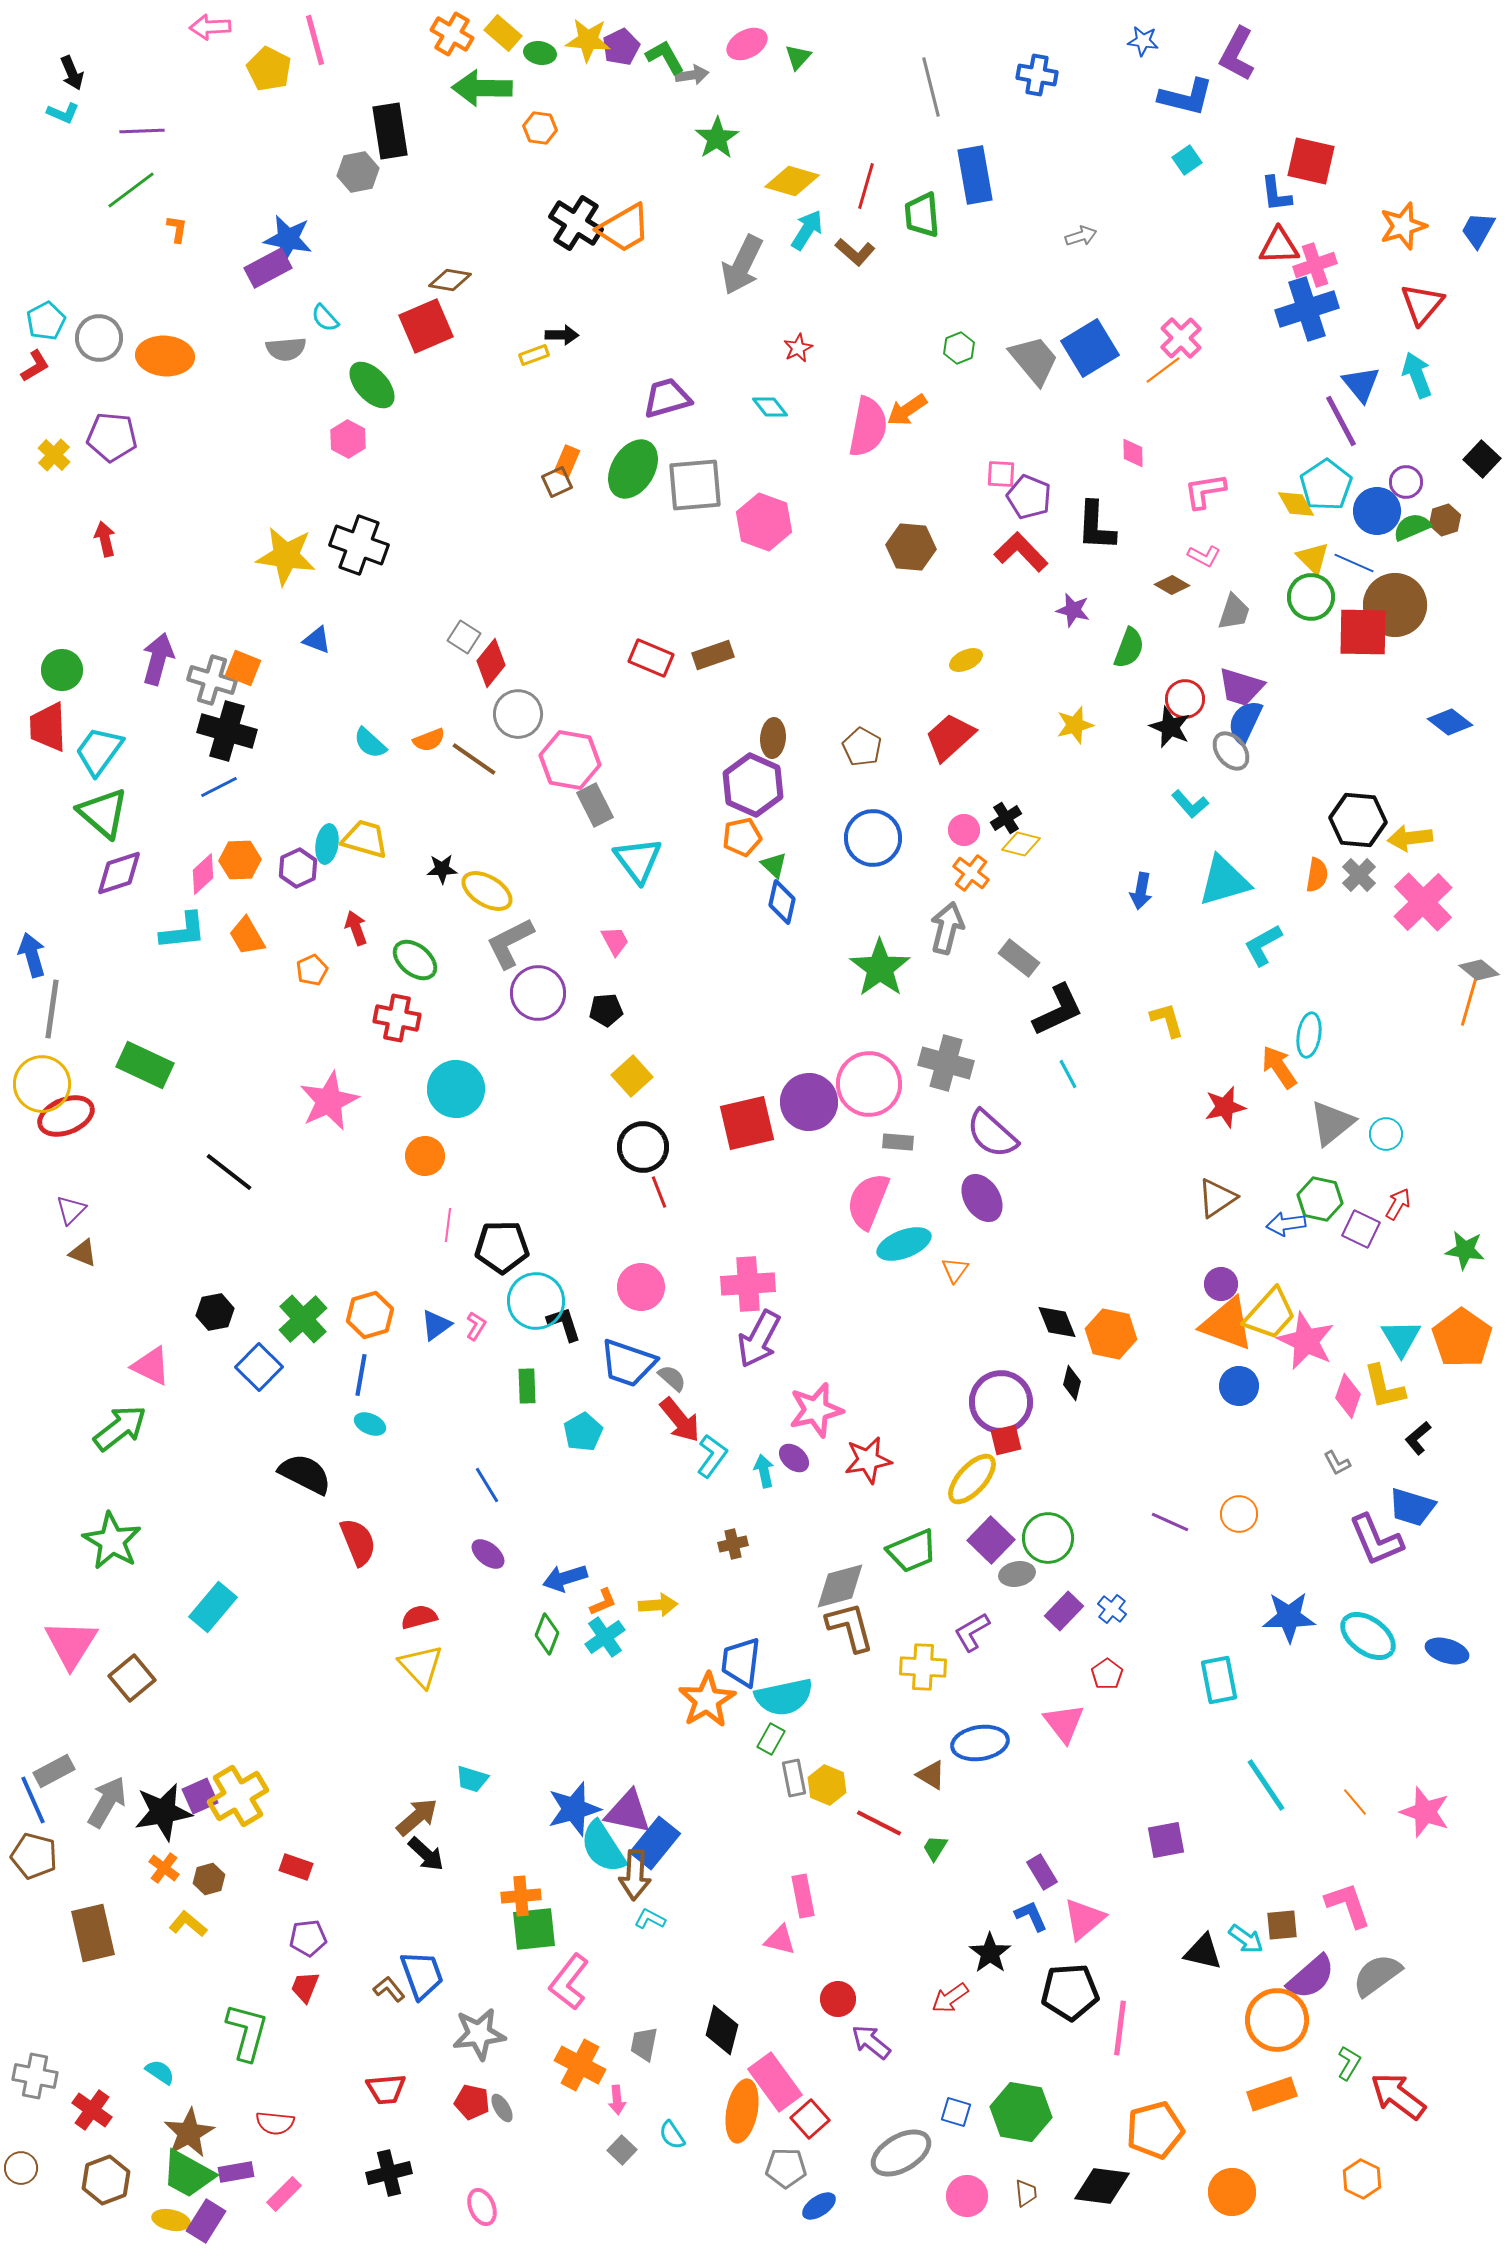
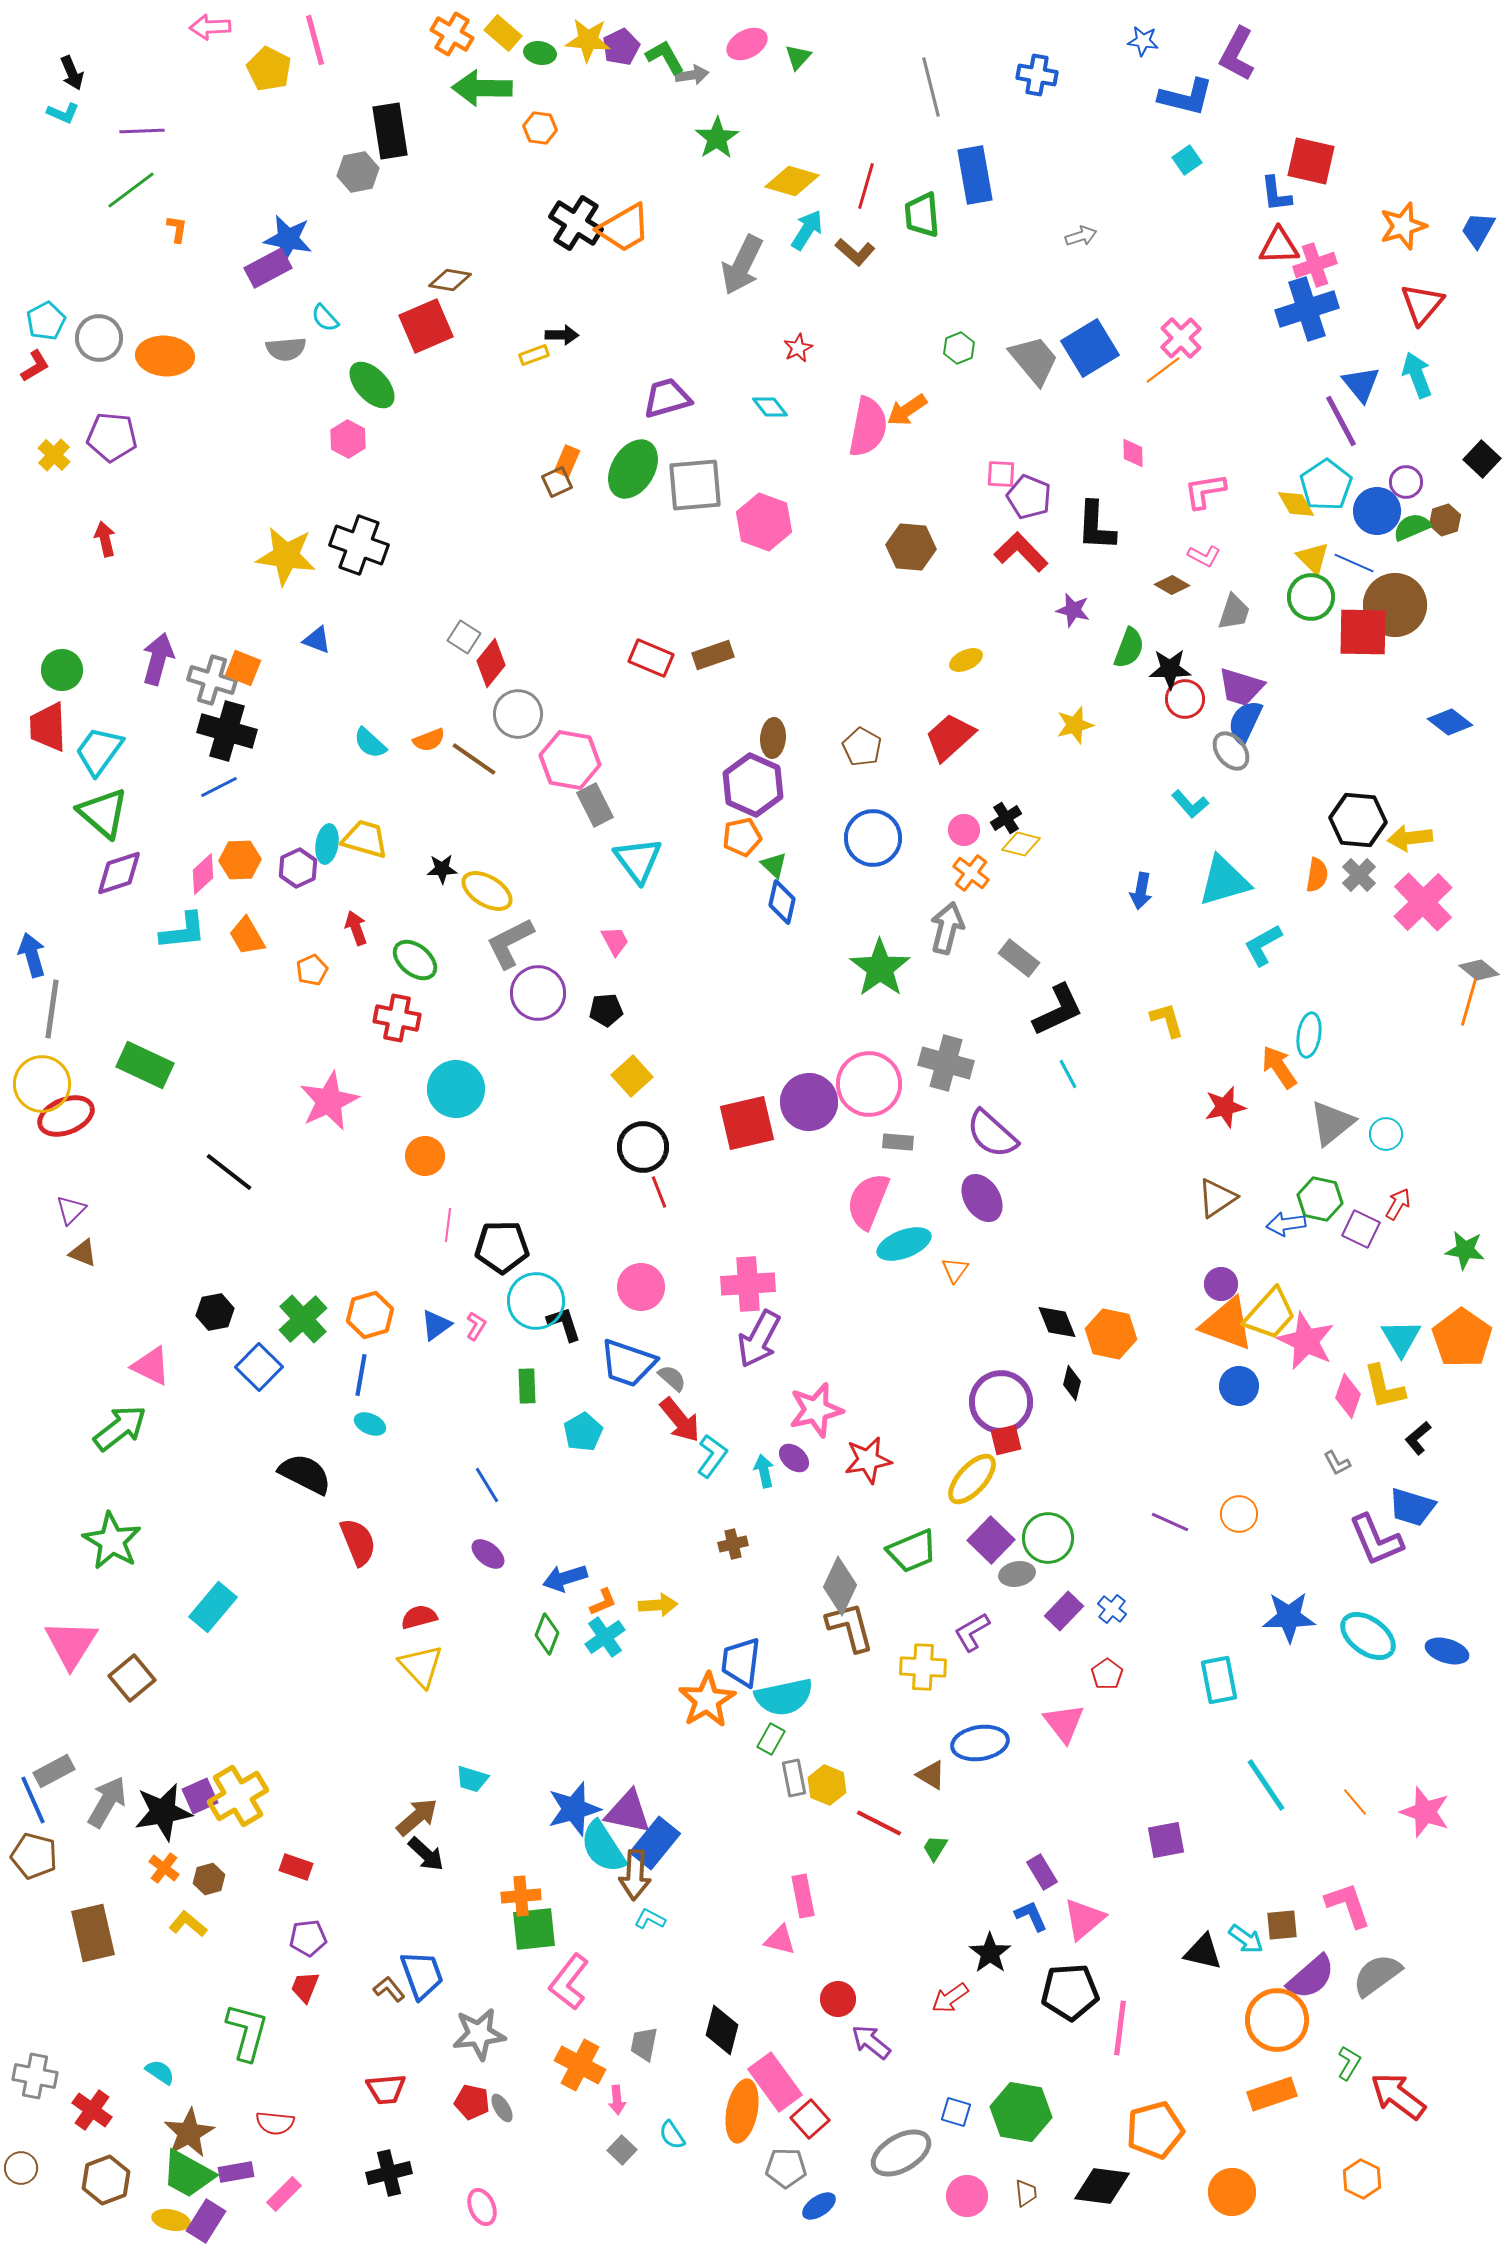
black star at (1170, 727): moved 58 px up; rotated 24 degrees counterclockwise
gray diamond at (840, 1586): rotated 50 degrees counterclockwise
